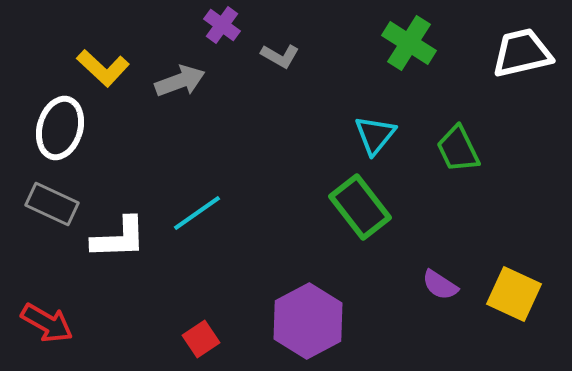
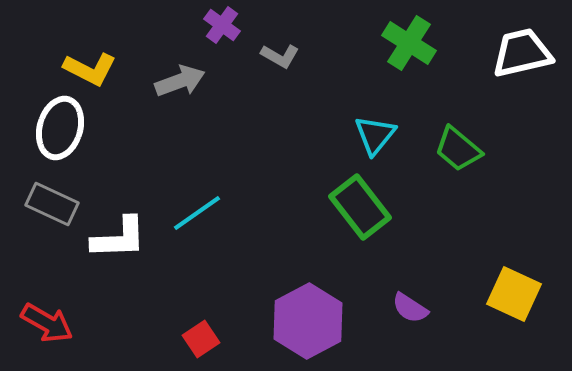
yellow L-shape: moved 13 px left, 1 px down; rotated 16 degrees counterclockwise
green trapezoid: rotated 24 degrees counterclockwise
purple semicircle: moved 30 px left, 23 px down
